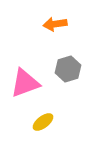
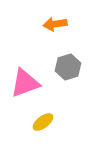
gray hexagon: moved 2 px up
